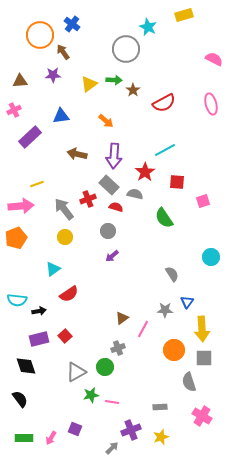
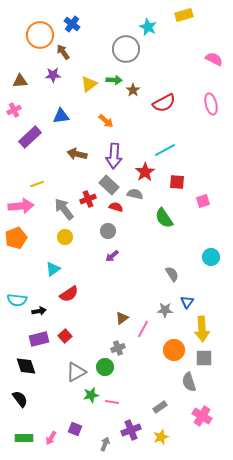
gray rectangle at (160, 407): rotated 32 degrees counterclockwise
gray arrow at (112, 448): moved 7 px left, 4 px up; rotated 24 degrees counterclockwise
